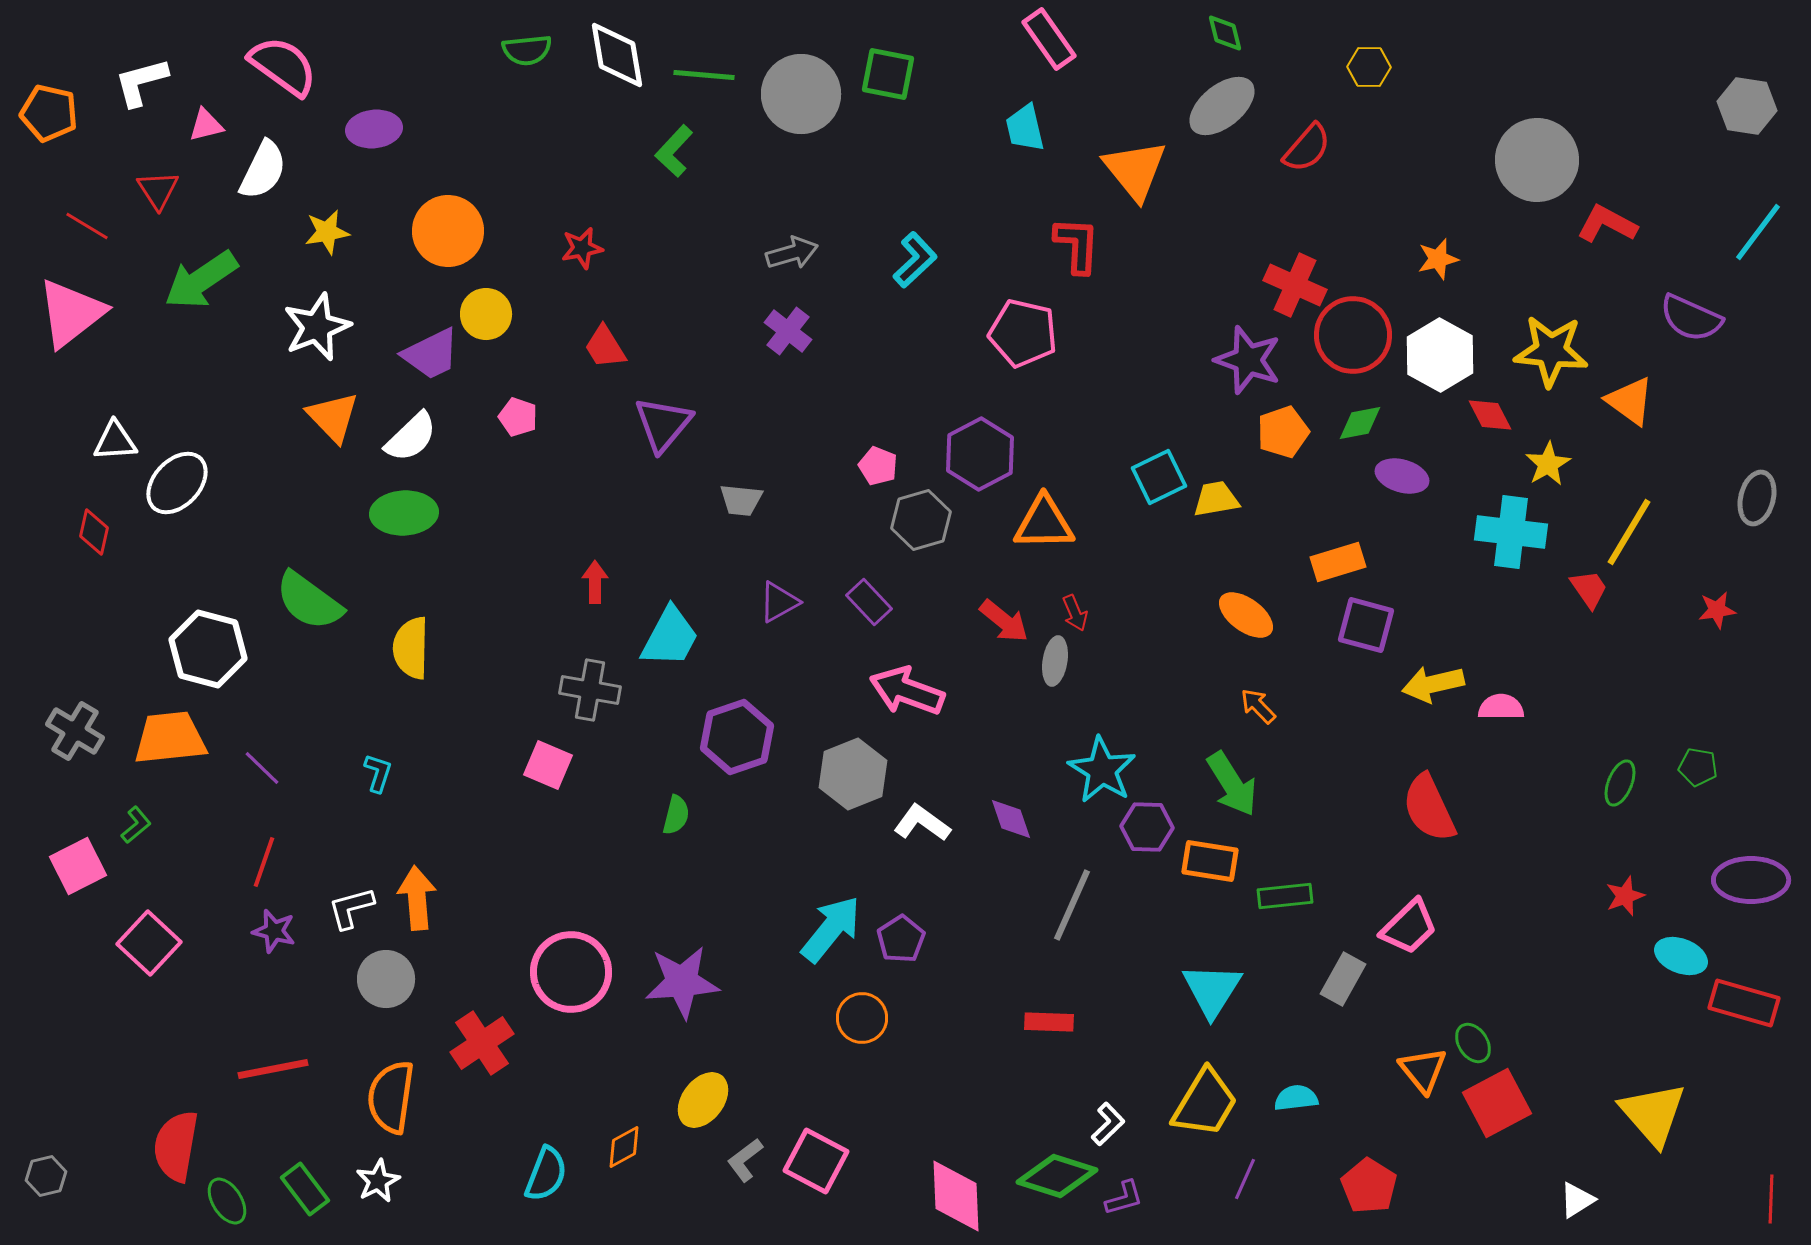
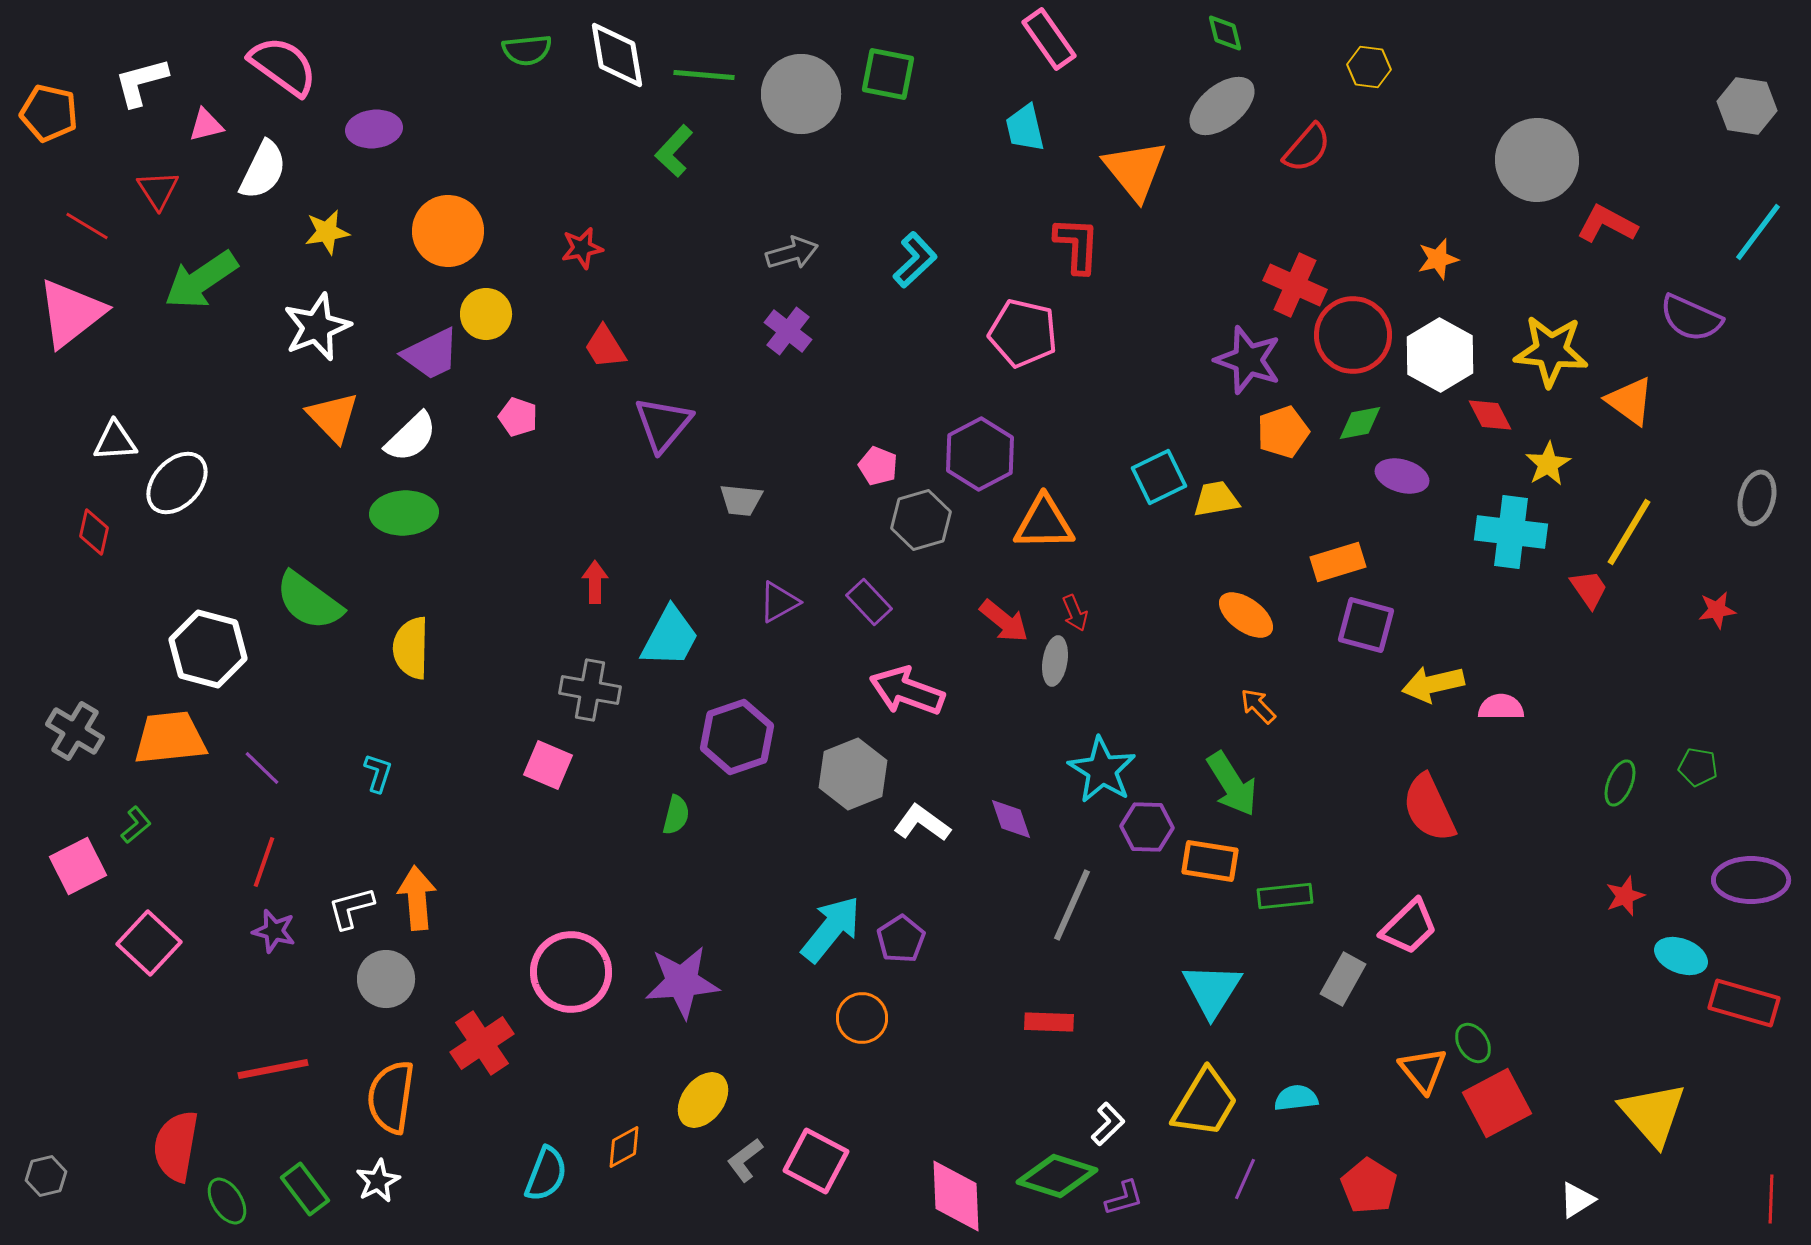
yellow hexagon at (1369, 67): rotated 6 degrees clockwise
